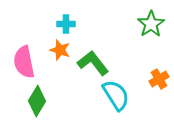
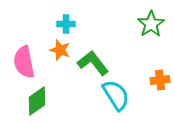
orange cross: moved 1 px right, 1 px down; rotated 24 degrees clockwise
green diamond: rotated 24 degrees clockwise
